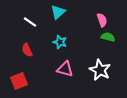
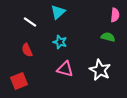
pink semicircle: moved 13 px right, 5 px up; rotated 24 degrees clockwise
